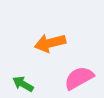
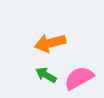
green arrow: moved 23 px right, 9 px up
